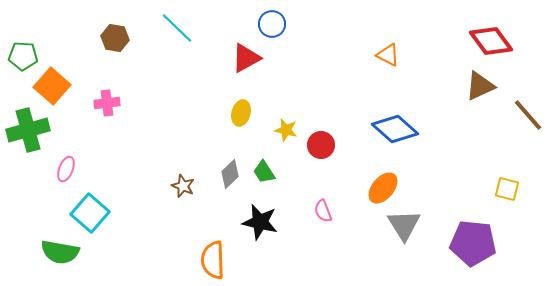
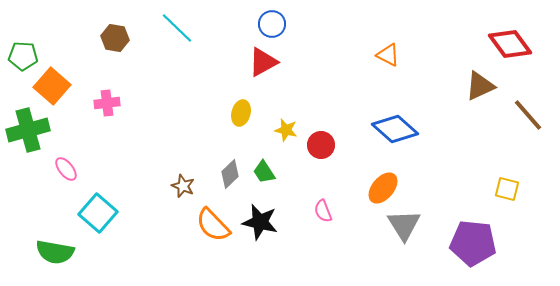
red diamond: moved 19 px right, 3 px down
red triangle: moved 17 px right, 4 px down
pink ellipse: rotated 60 degrees counterclockwise
cyan square: moved 8 px right
green semicircle: moved 5 px left
orange semicircle: moved 35 px up; rotated 42 degrees counterclockwise
